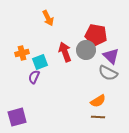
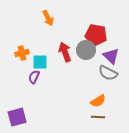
cyan square: rotated 21 degrees clockwise
